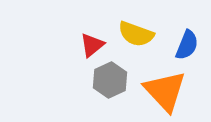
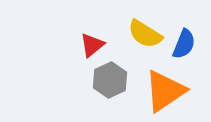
yellow semicircle: moved 9 px right; rotated 12 degrees clockwise
blue semicircle: moved 3 px left, 1 px up
orange triangle: rotated 39 degrees clockwise
